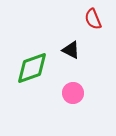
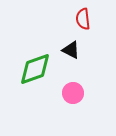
red semicircle: moved 10 px left; rotated 15 degrees clockwise
green diamond: moved 3 px right, 1 px down
